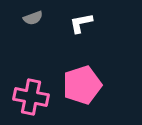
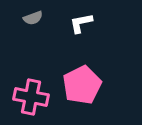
pink pentagon: rotated 9 degrees counterclockwise
